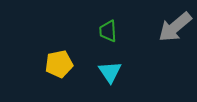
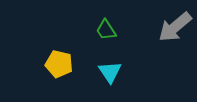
green trapezoid: moved 2 px left, 1 px up; rotated 30 degrees counterclockwise
yellow pentagon: rotated 24 degrees clockwise
